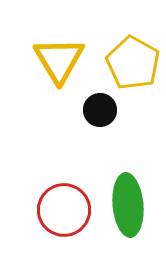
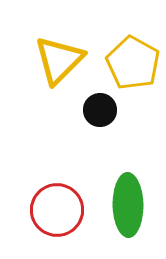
yellow triangle: rotated 16 degrees clockwise
green ellipse: rotated 4 degrees clockwise
red circle: moved 7 px left
